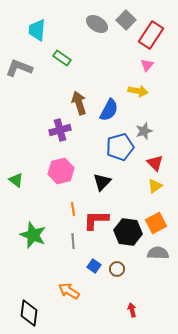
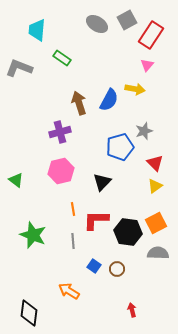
gray square: moved 1 px right; rotated 18 degrees clockwise
yellow arrow: moved 3 px left, 2 px up
blue semicircle: moved 10 px up
purple cross: moved 2 px down
